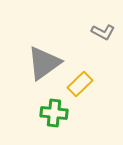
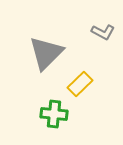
gray triangle: moved 2 px right, 10 px up; rotated 9 degrees counterclockwise
green cross: moved 1 px down
